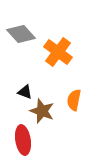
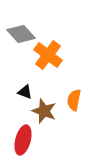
orange cross: moved 10 px left, 3 px down
brown star: moved 2 px right
red ellipse: rotated 24 degrees clockwise
